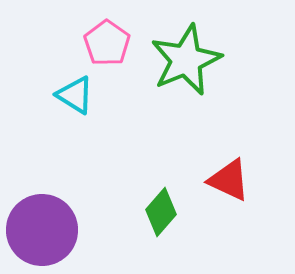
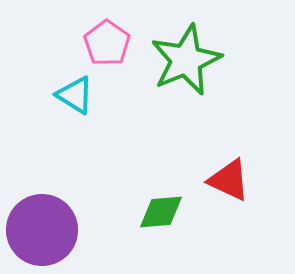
green diamond: rotated 45 degrees clockwise
